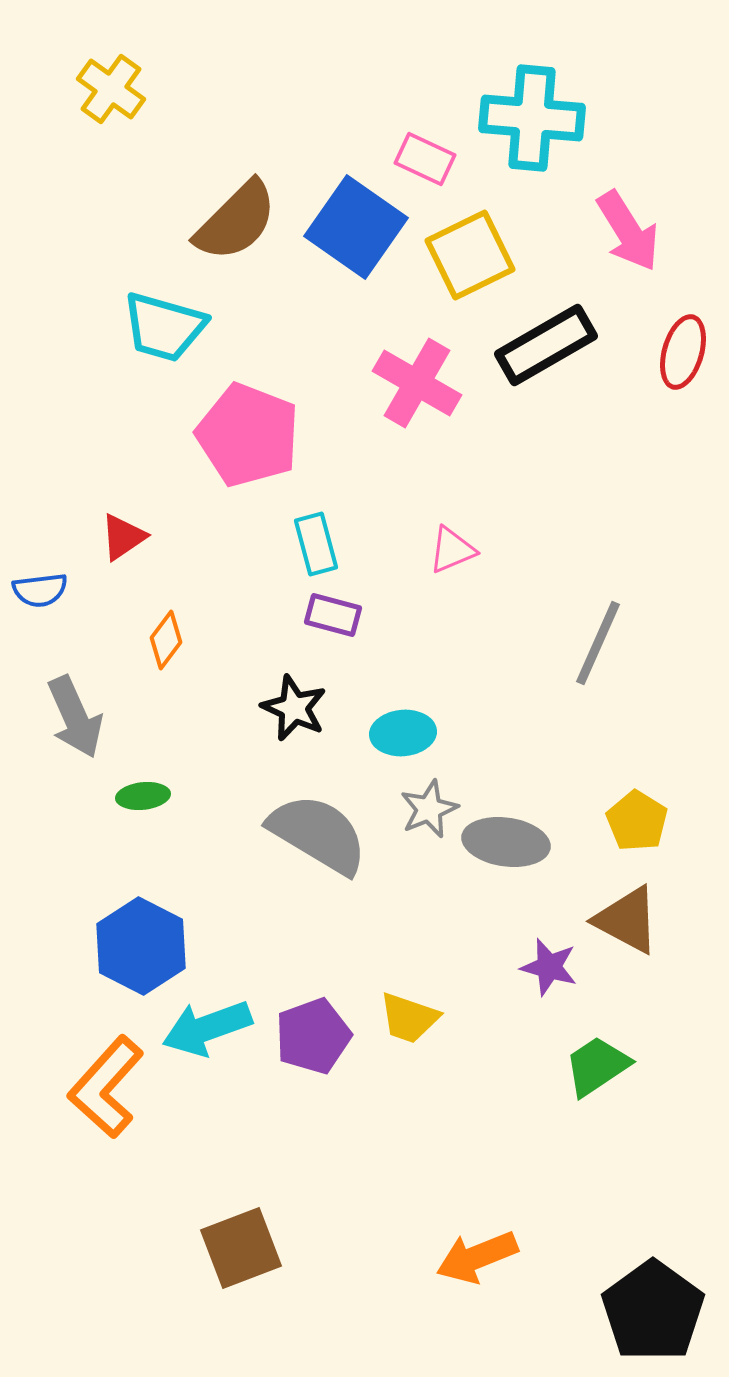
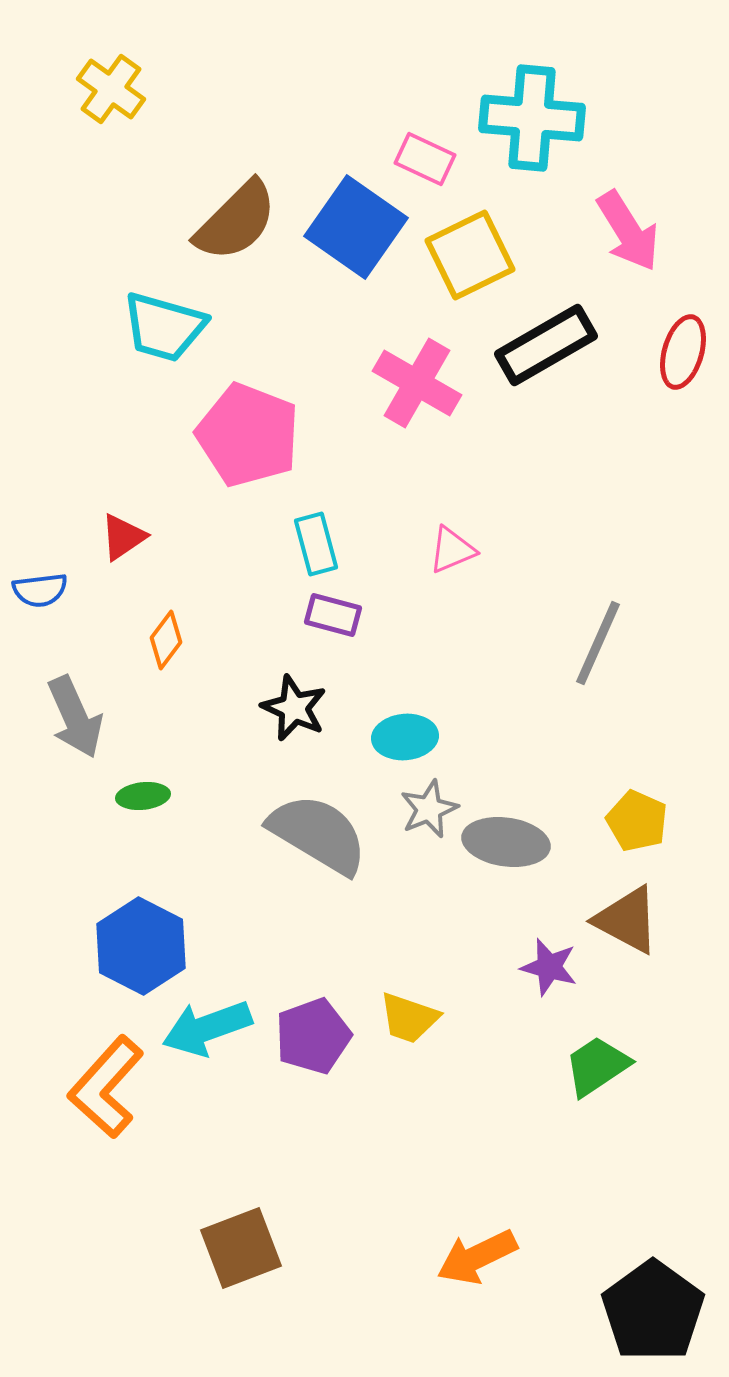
cyan ellipse: moved 2 px right, 4 px down
yellow pentagon: rotated 8 degrees counterclockwise
orange arrow: rotated 4 degrees counterclockwise
